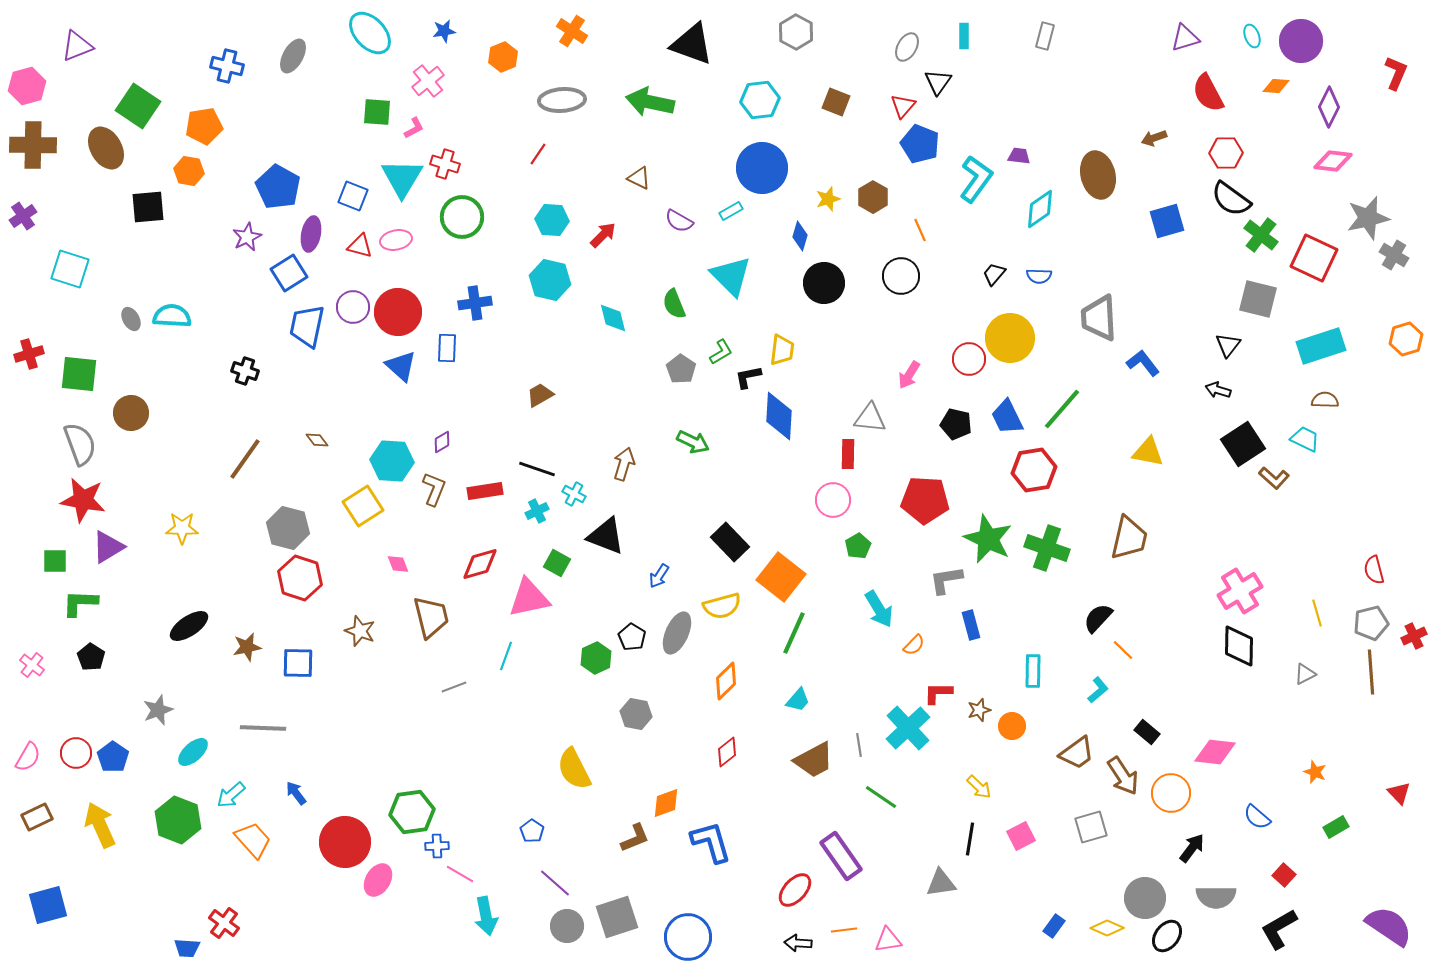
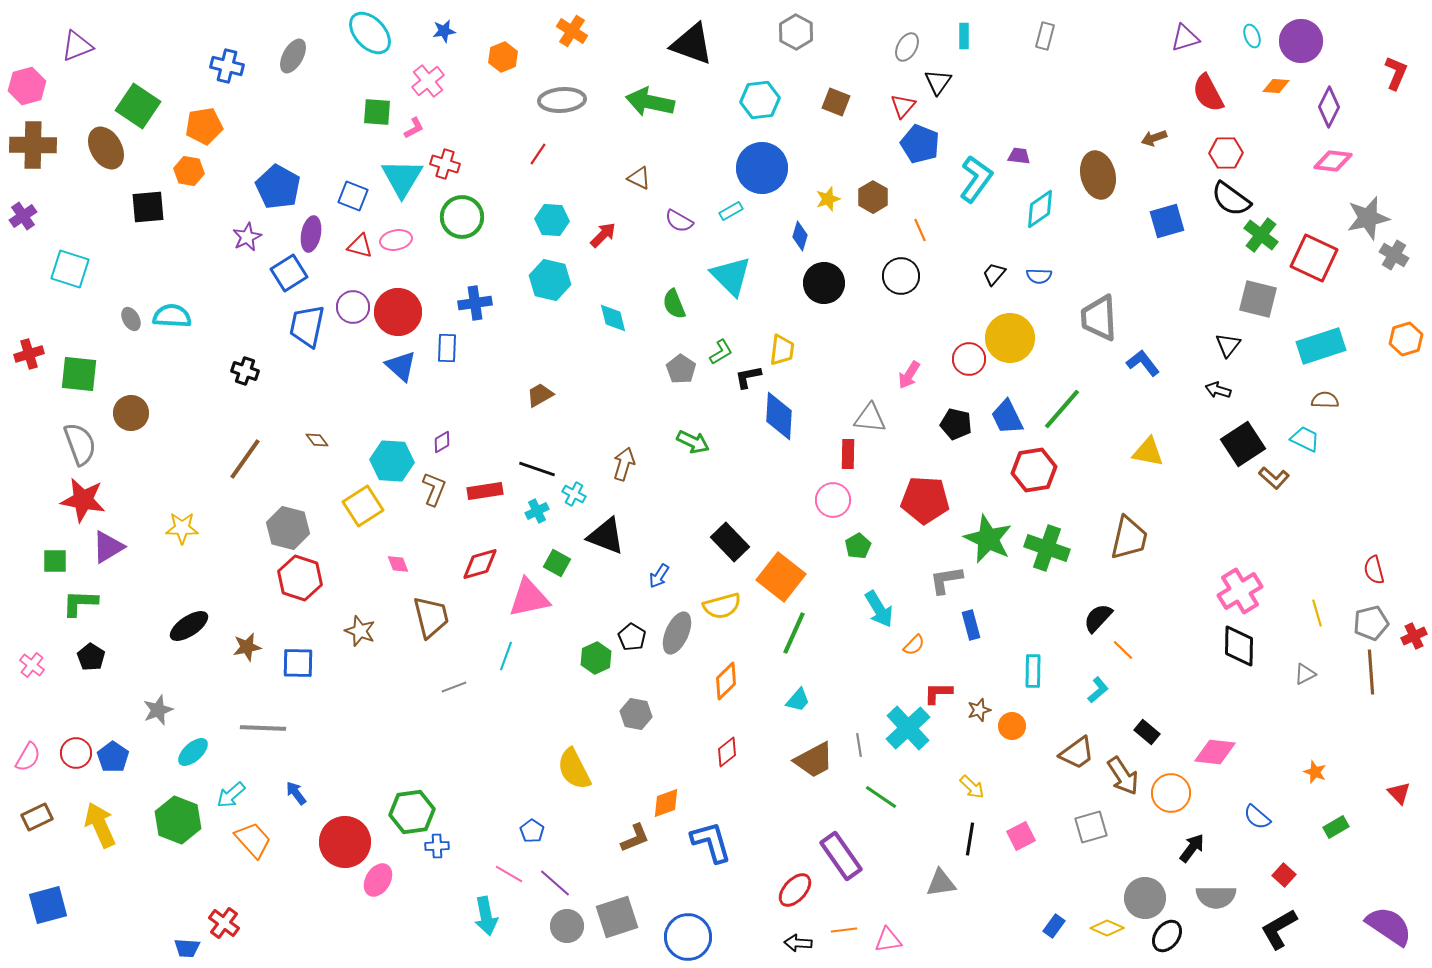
yellow arrow at (979, 787): moved 7 px left
pink line at (460, 874): moved 49 px right
